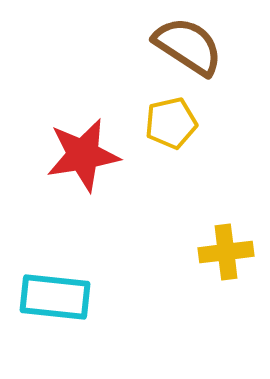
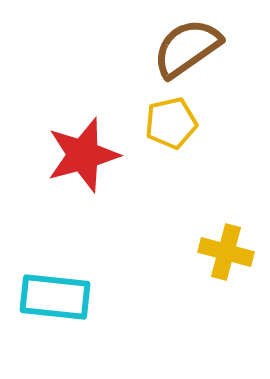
brown semicircle: moved 1 px left, 2 px down; rotated 68 degrees counterclockwise
red star: rotated 6 degrees counterclockwise
yellow cross: rotated 22 degrees clockwise
